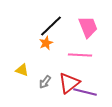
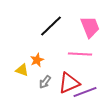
pink trapezoid: moved 2 px right
orange star: moved 9 px left, 17 px down
pink line: moved 1 px up
red triangle: rotated 15 degrees clockwise
purple line: rotated 35 degrees counterclockwise
